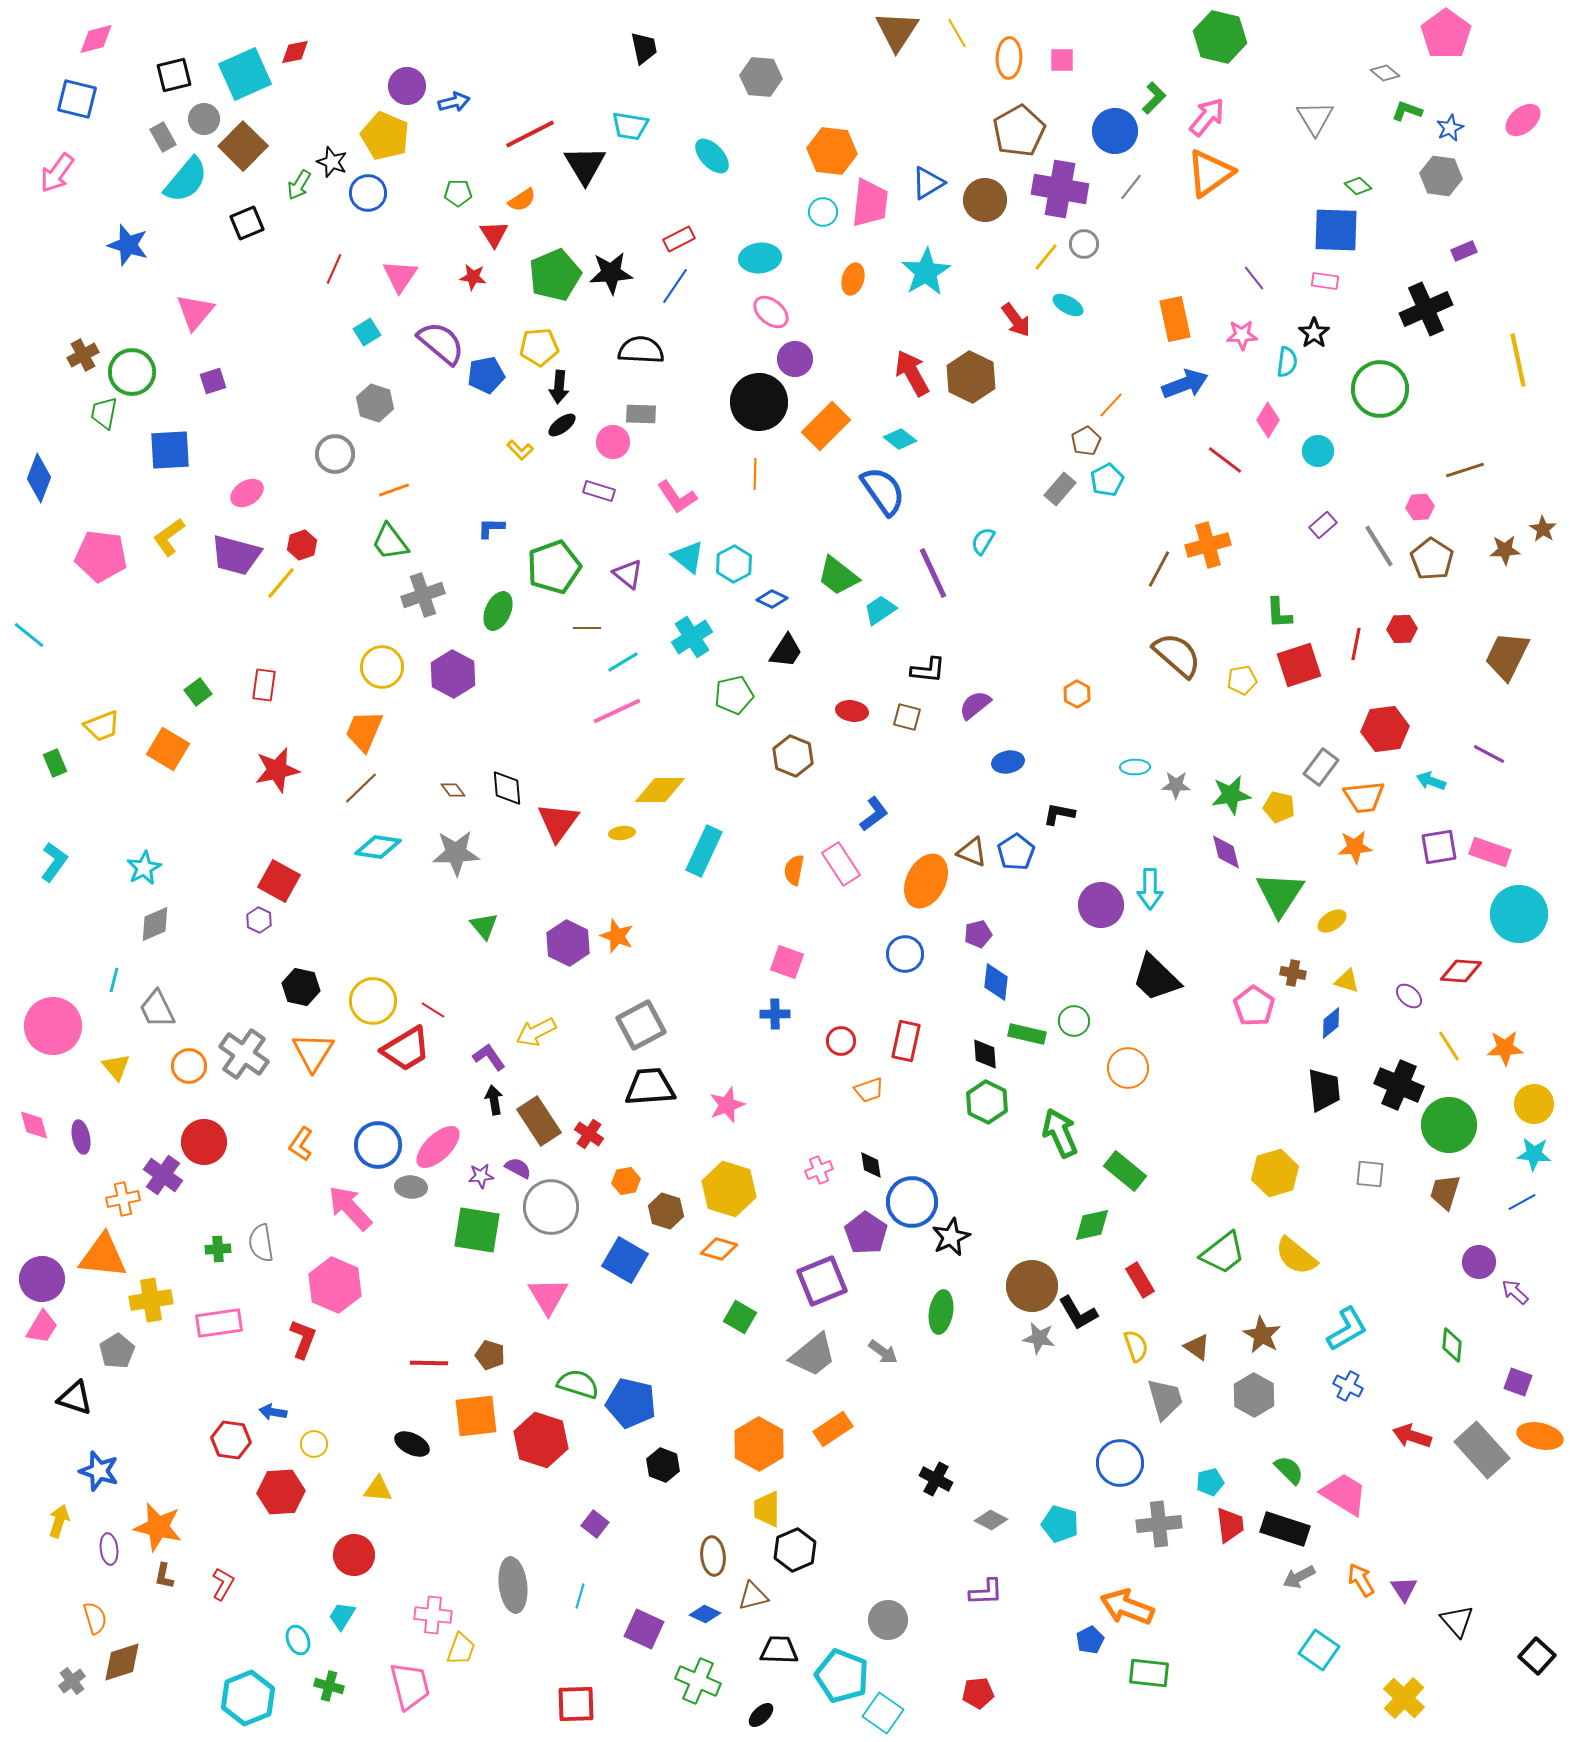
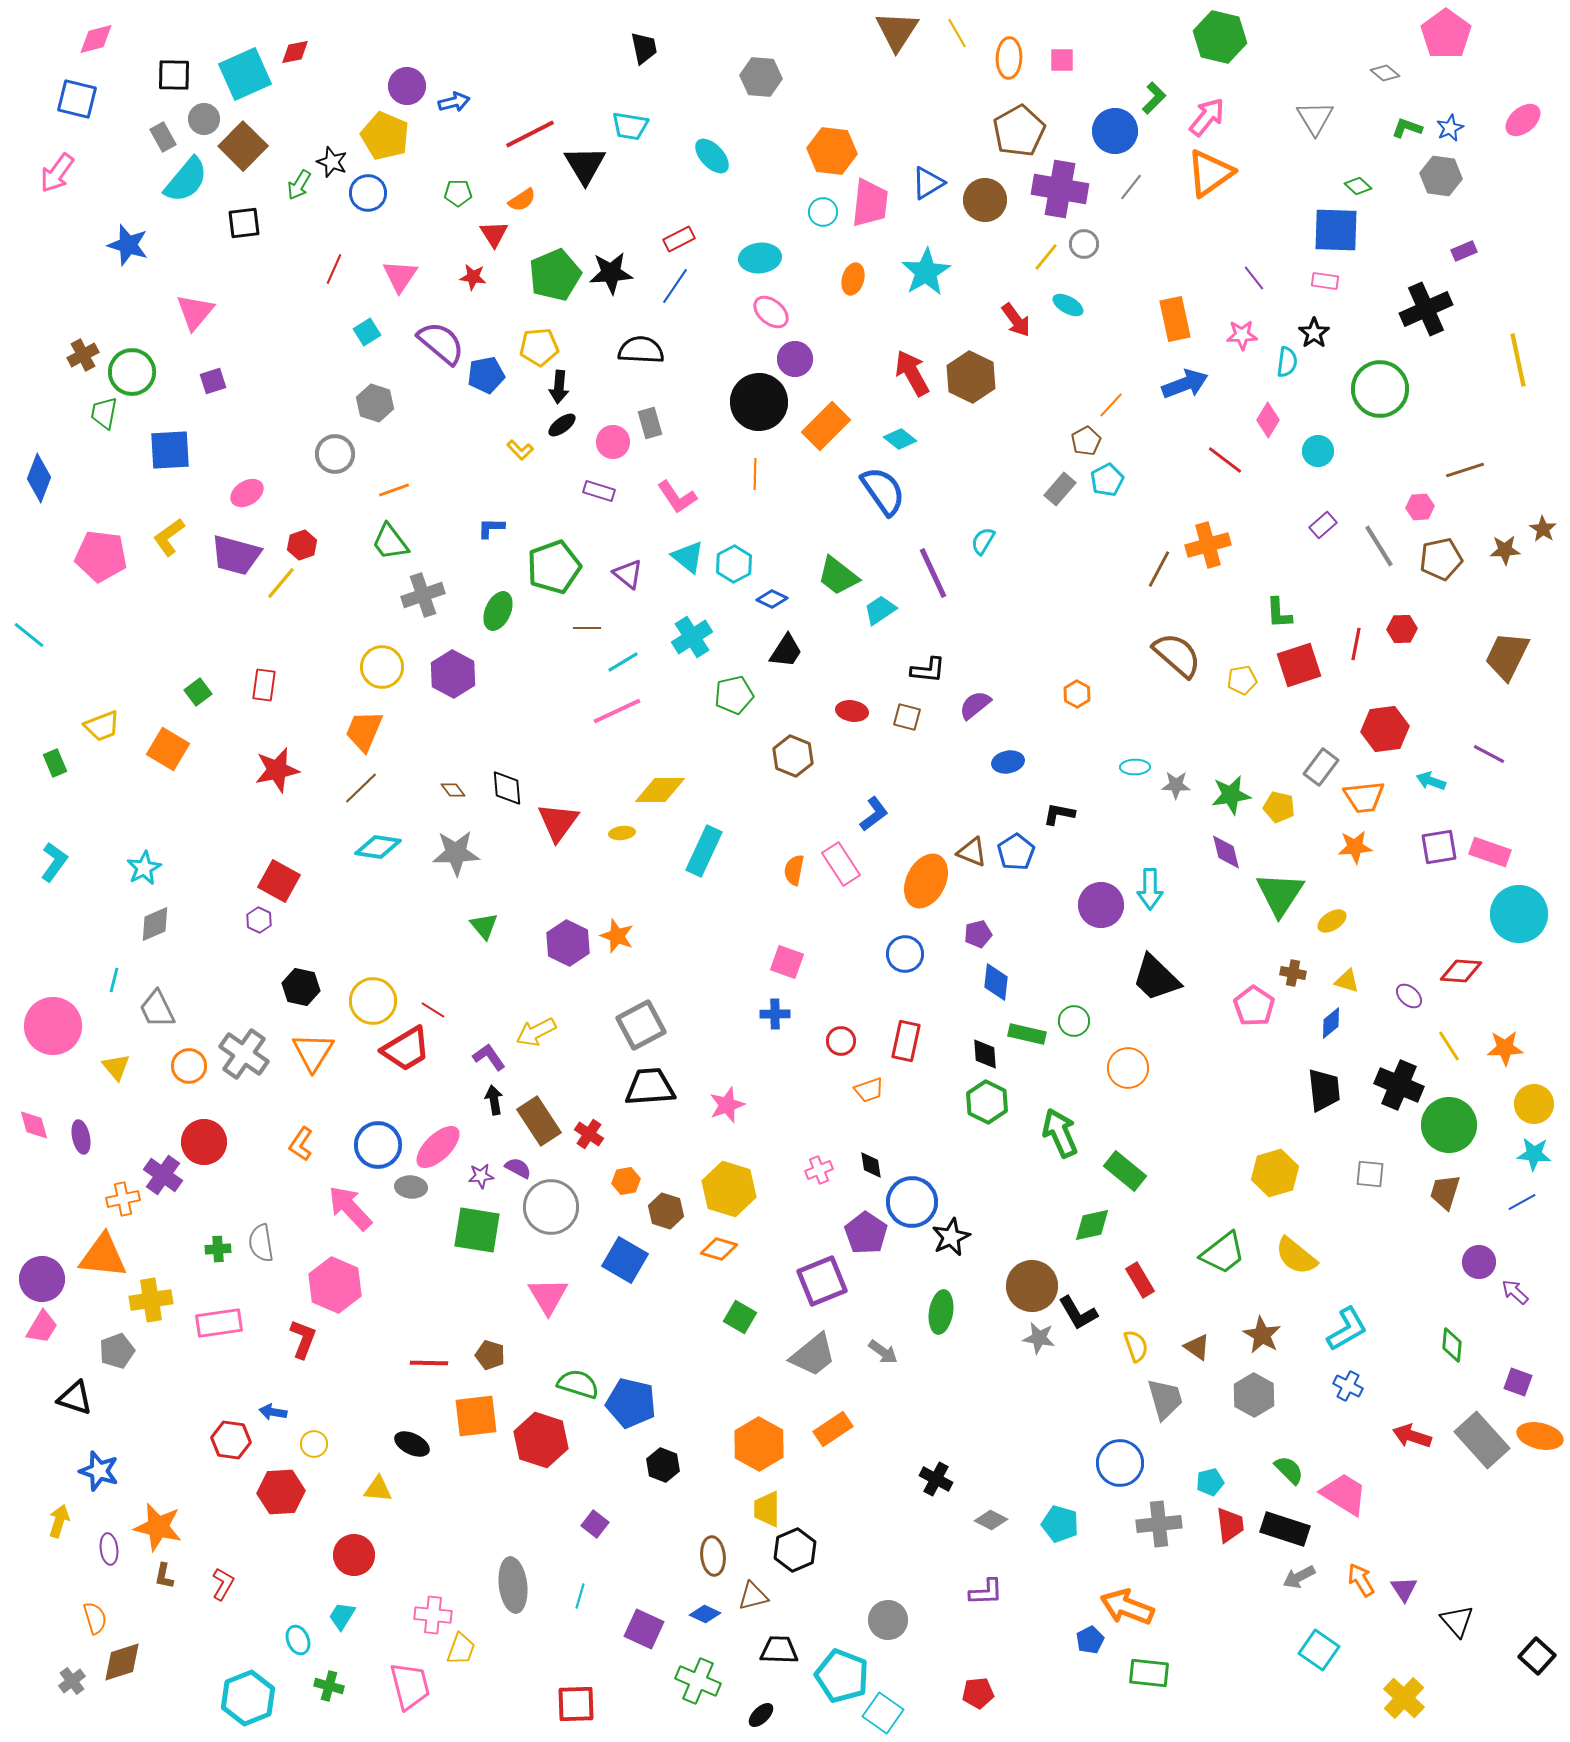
black square at (174, 75): rotated 15 degrees clockwise
green L-shape at (1407, 111): moved 17 px down
black square at (247, 223): moved 3 px left; rotated 16 degrees clockwise
gray rectangle at (641, 414): moved 9 px right, 9 px down; rotated 72 degrees clockwise
brown pentagon at (1432, 559): moved 9 px right; rotated 27 degrees clockwise
gray pentagon at (117, 1351): rotated 12 degrees clockwise
gray rectangle at (1482, 1450): moved 10 px up
